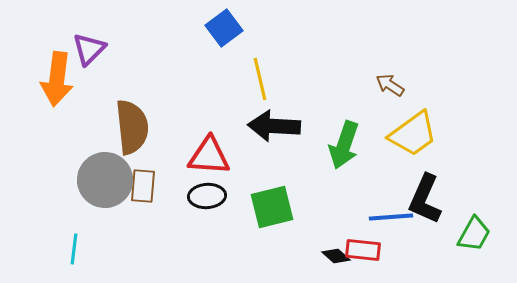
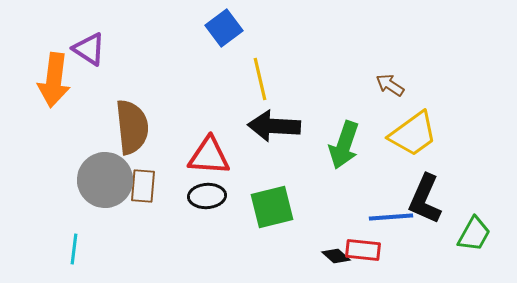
purple triangle: rotated 42 degrees counterclockwise
orange arrow: moved 3 px left, 1 px down
